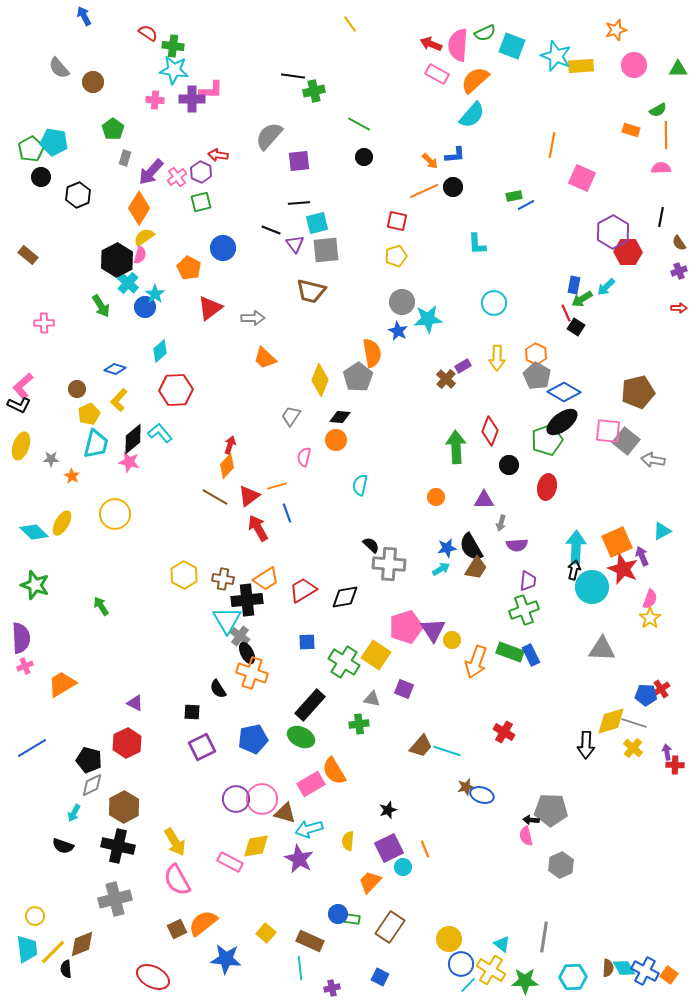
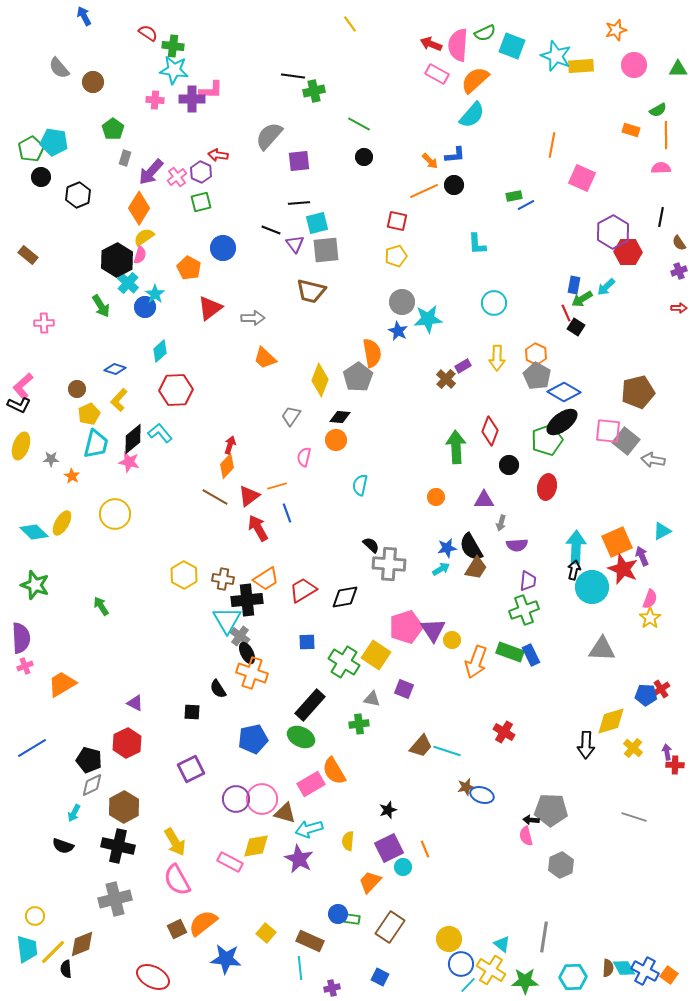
black circle at (453, 187): moved 1 px right, 2 px up
gray line at (634, 723): moved 94 px down
purple square at (202, 747): moved 11 px left, 22 px down
